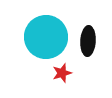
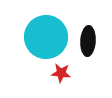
red star: moved 1 px left; rotated 24 degrees clockwise
